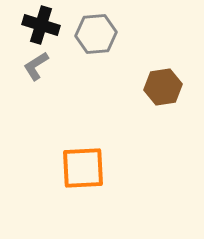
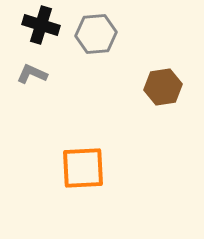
gray L-shape: moved 4 px left, 8 px down; rotated 56 degrees clockwise
